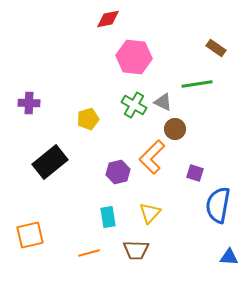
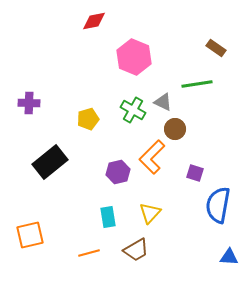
red diamond: moved 14 px left, 2 px down
pink hexagon: rotated 16 degrees clockwise
green cross: moved 1 px left, 5 px down
brown trapezoid: rotated 32 degrees counterclockwise
